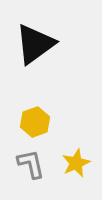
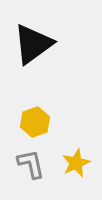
black triangle: moved 2 px left
